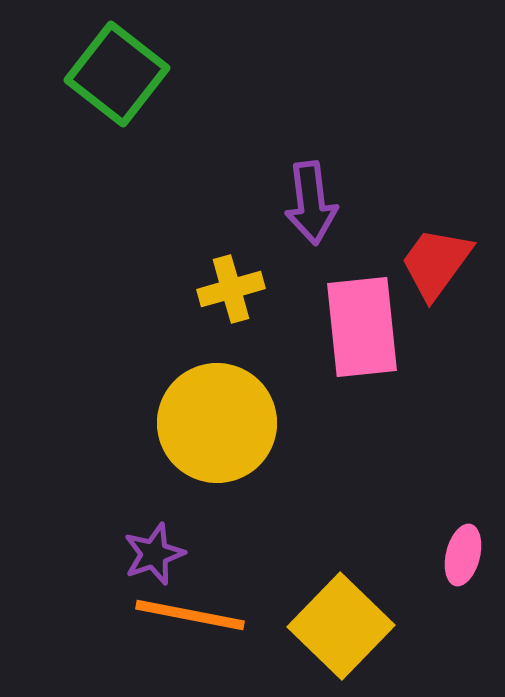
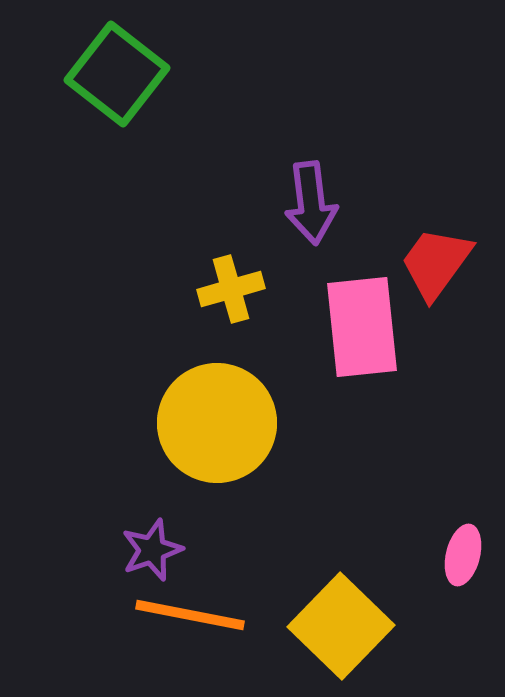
purple star: moved 2 px left, 4 px up
